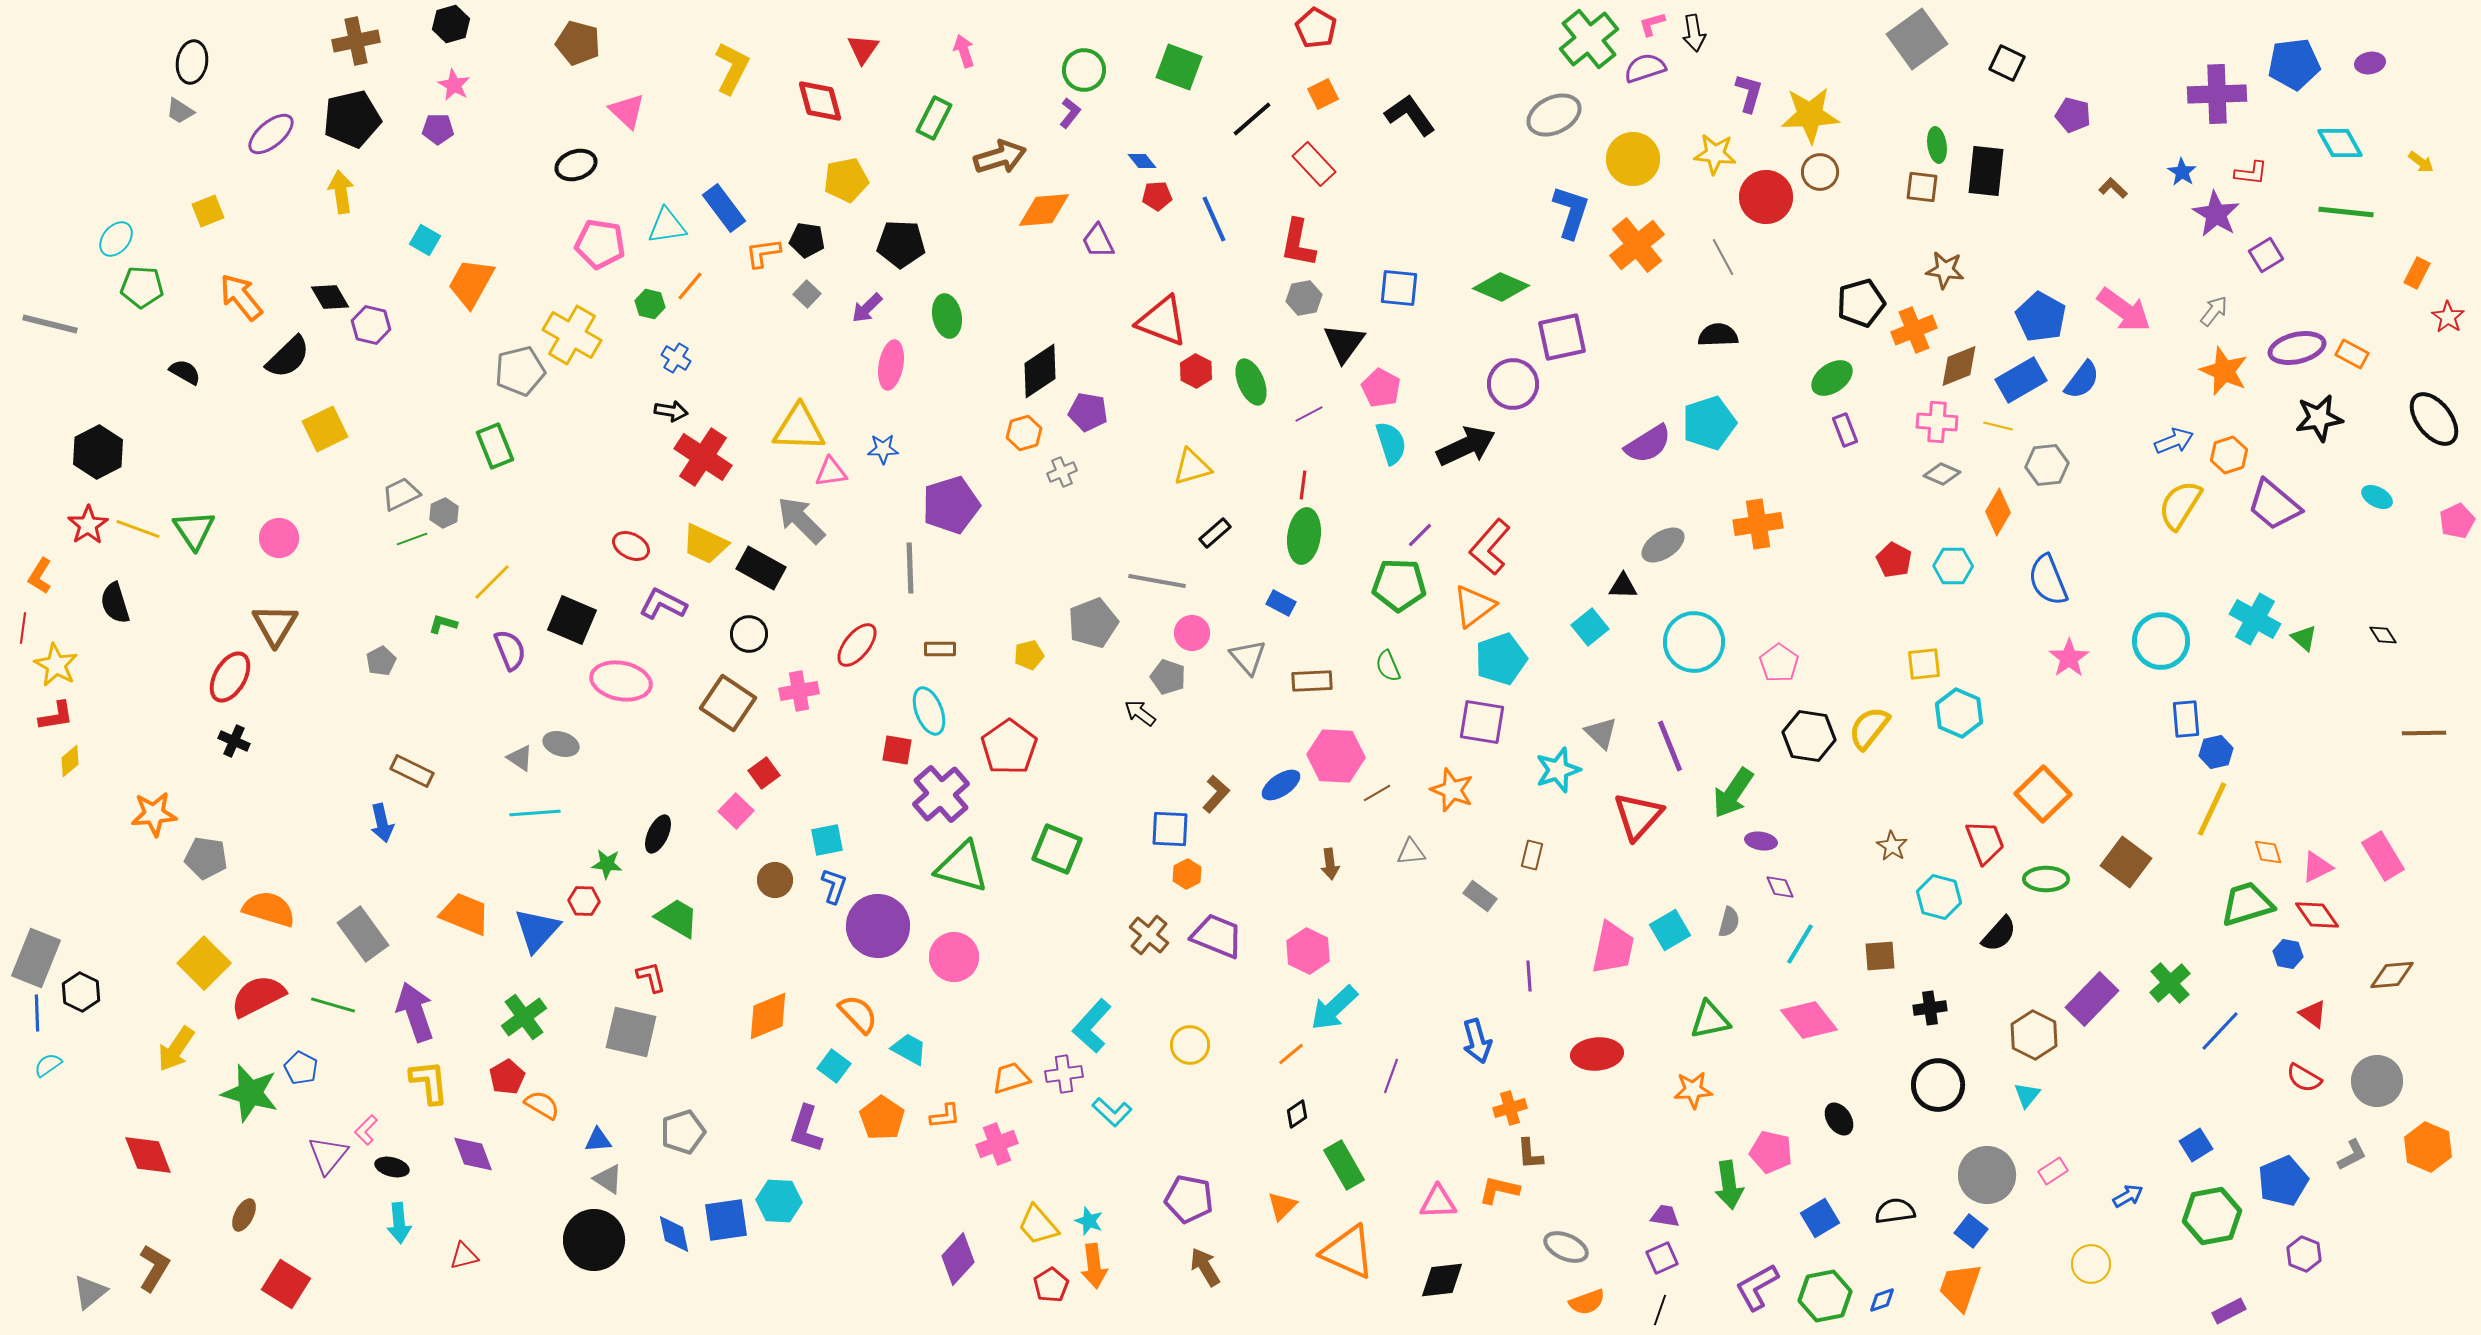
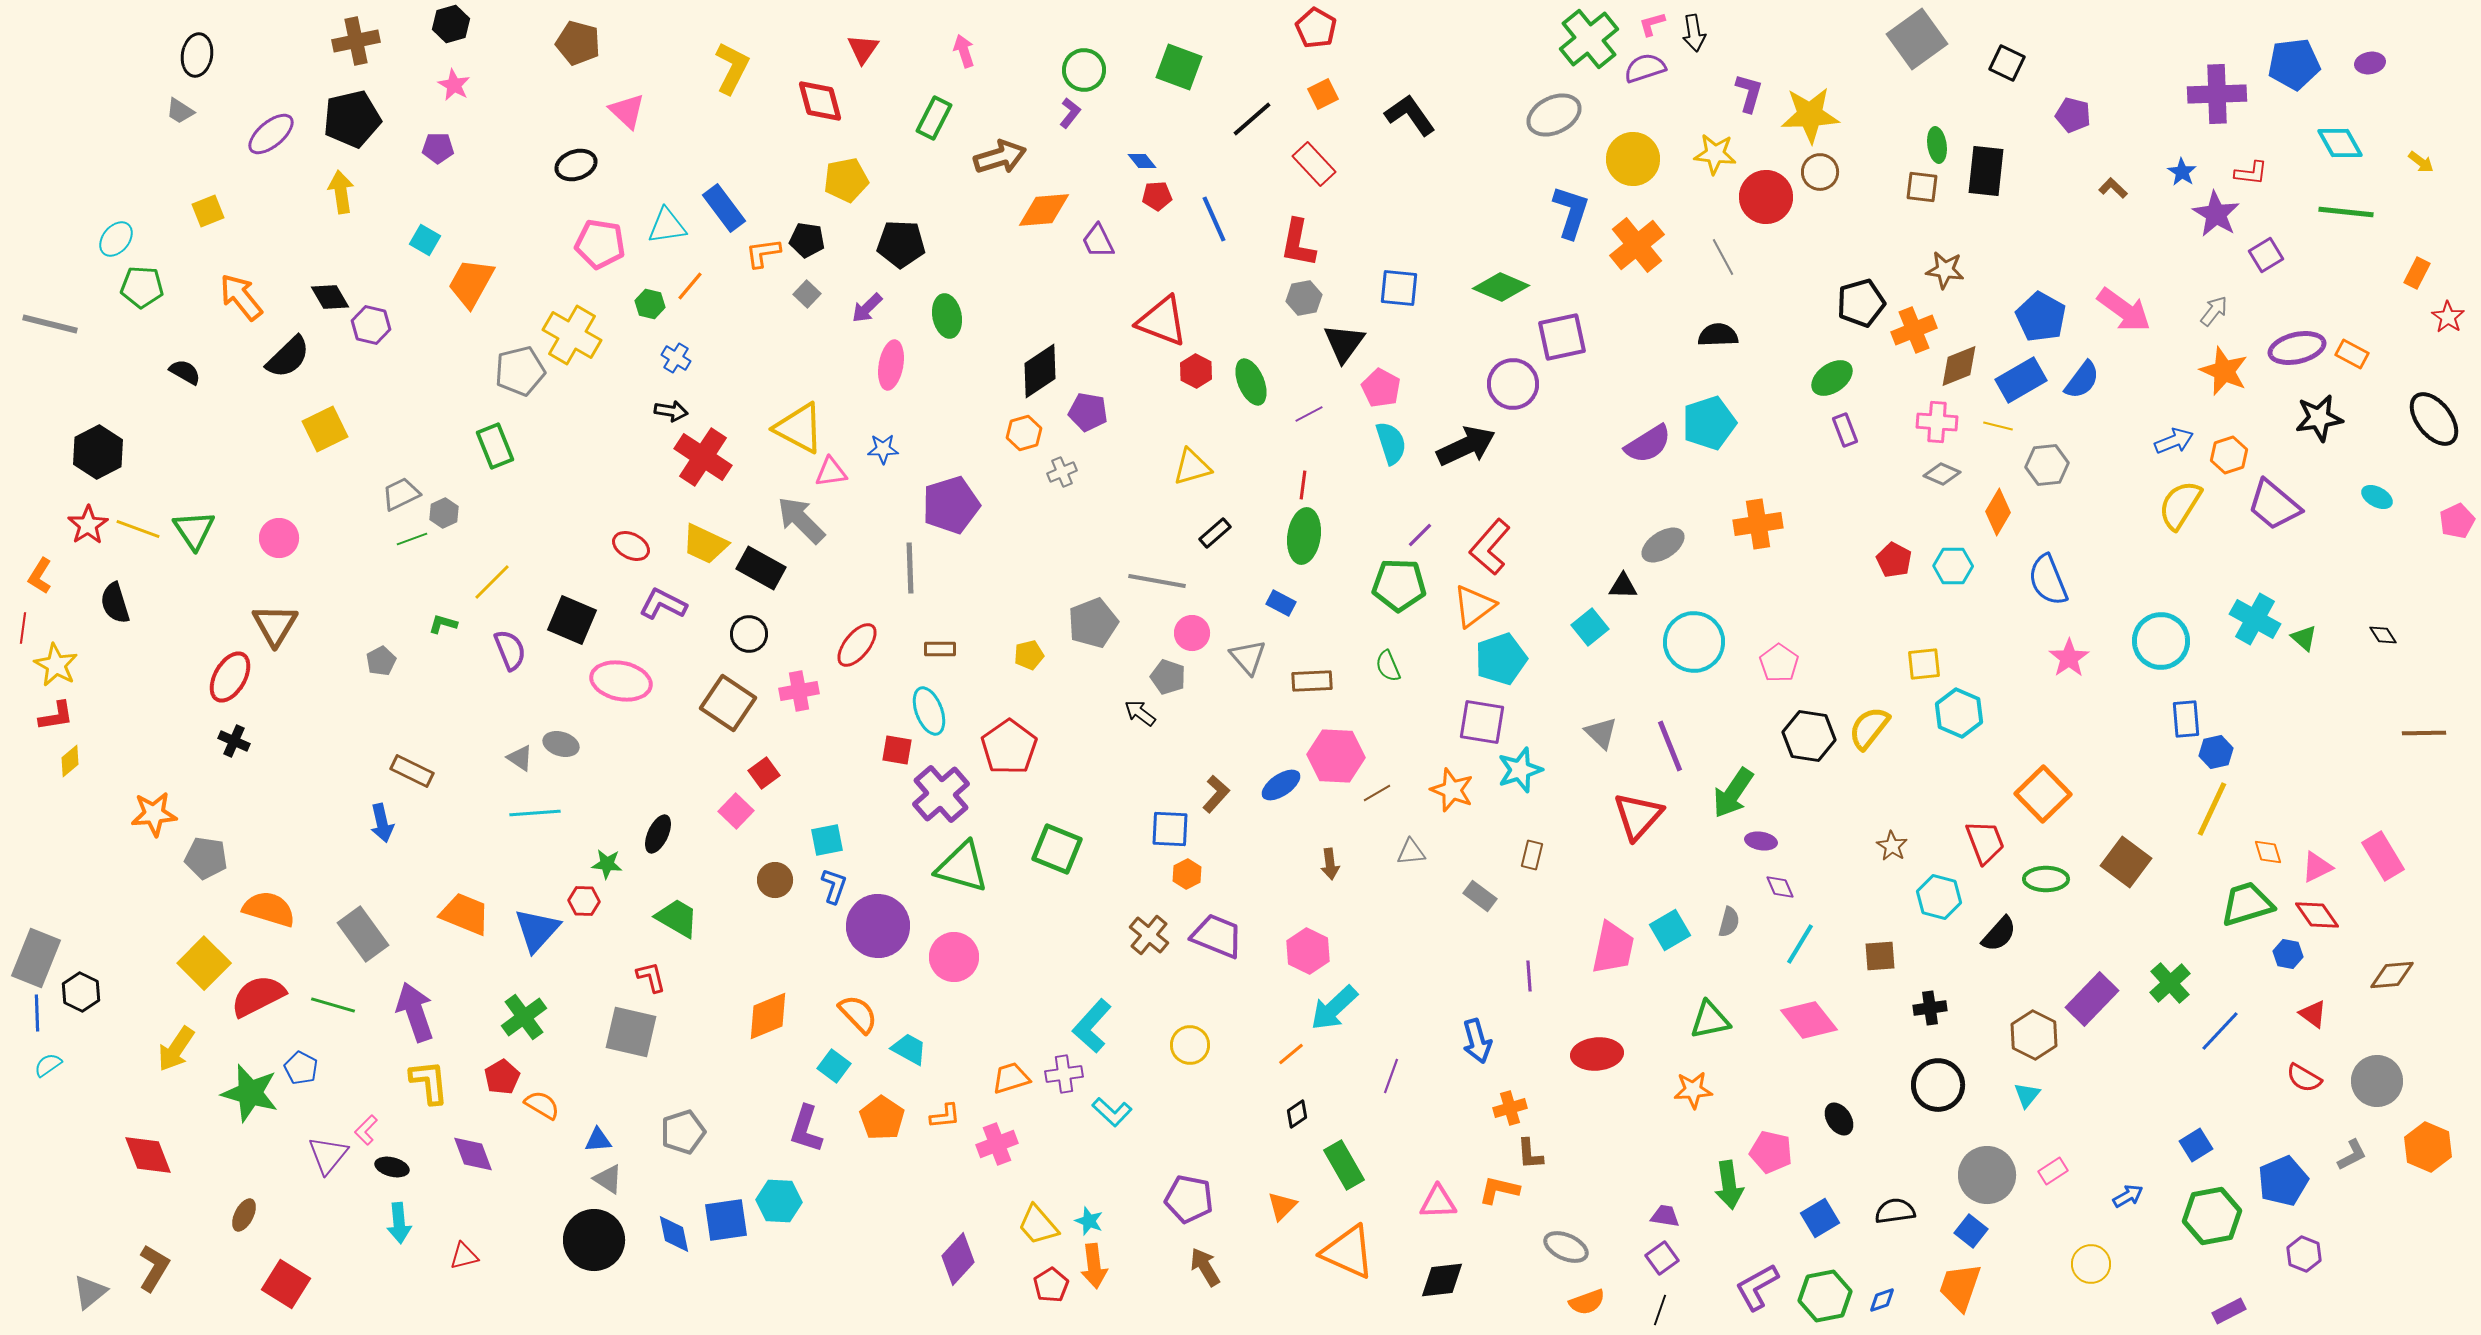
black ellipse at (192, 62): moved 5 px right, 7 px up
purple pentagon at (438, 129): moved 19 px down
yellow triangle at (799, 428): rotated 26 degrees clockwise
cyan star at (1558, 770): moved 38 px left
red pentagon at (507, 1077): moved 5 px left
purple square at (1662, 1258): rotated 12 degrees counterclockwise
